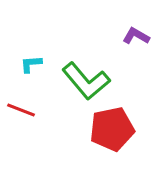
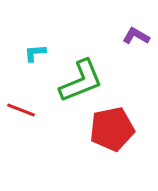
cyan L-shape: moved 4 px right, 11 px up
green L-shape: moved 5 px left; rotated 72 degrees counterclockwise
